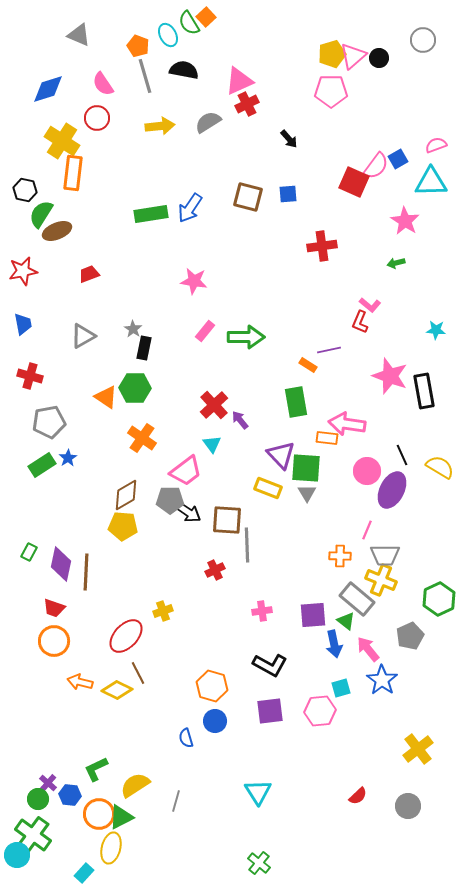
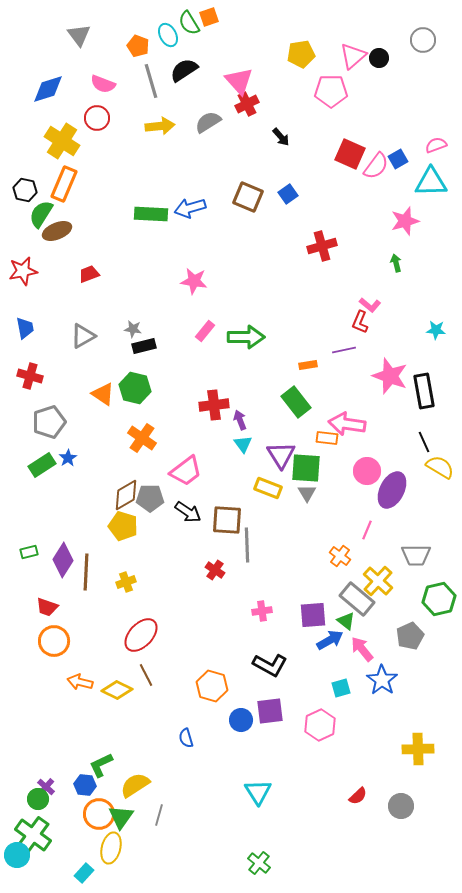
orange square at (206, 17): moved 3 px right; rotated 24 degrees clockwise
gray triangle at (79, 35): rotated 30 degrees clockwise
yellow pentagon at (332, 54): moved 31 px left; rotated 8 degrees clockwise
black semicircle at (184, 70): rotated 44 degrees counterclockwise
gray line at (145, 76): moved 6 px right, 5 px down
pink triangle at (239, 81): rotated 48 degrees counterclockwise
pink semicircle at (103, 84): rotated 35 degrees counterclockwise
black arrow at (289, 139): moved 8 px left, 2 px up
orange rectangle at (73, 173): moved 9 px left, 11 px down; rotated 16 degrees clockwise
red square at (354, 182): moved 4 px left, 28 px up
blue square at (288, 194): rotated 30 degrees counterclockwise
brown square at (248, 197): rotated 8 degrees clockwise
blue arrow at (190, 208): rotated 40 degrees clockwise
green rectangle at (151, 214): rotated 12 degrees clockwise
pink star at (405, 221): rotated 24 degrees clockwise
red cross at (322, 246): rotated 8 degrees counterclockwise
green arrow at (396, 263): rotated 90 degrees clockwise
blue trapezoid at (23, 324): moved 2 px right, 4 px down
gray star at (133, 329): rotated 24 degrees counterclockwise
black rectangle at (144, 348): moved 2 px up; rotated 65 degrees clockwise
purple line at (329, 350): moved 15 px right
orange rectangle at (308, 365): rotated 42 degrees counterclockwise
green hexagon at (135, 388): rotated 12 degrees clockwise
orange triangle at (106, 397): moved 3 px left, 3 px up
green rectangle at (296, 402): rotated 28 degrees counterclockwise
red cross at (214, 405): rotated 36 degrees clockwise
purple arrow at (240, 420): rotated 18 degrees clockwise
gray pentagon at (49, 422): rotated 8 degrees counterclockwise
cyan triangle at (212, 444): moved 31 px right
purple triangle at (281, 455): rotated 12 degrees clockwise
black line at (402, 455): moved 22 px right, 13 px up
gray pentagon at (170, 500): moved 20 px left, 2 px up
yellow pentagon at (123, 526): rotated 12 degrees clockwise
green rectangle at (29, 552): rotated 48 degrees clockwise
gray trapezoid at (385, 555): moved 31 px right
orange cross at (340, 556): rotated 35 degrees clockwise
purple diamond at (61, 564): moved 2 px right, 4 px up; rotated 20 degrees clockwise
red cross at (215, 570): rotated 30 degrees counterclockwise
yellow cross at (381, 580): moved 3 px left, 1 px down; rotated 20 degrees clockwise
green hexagon at (439, 599): rotated 12 degrees clockwise
red trapezoid at (54, 608): moved 7 px left, 1 px up
yellow cross at (163, 611): moved 37 px left, 29 px up
red ellipse at (126, 636): moved 15 px right, 1 px up
blue arrow at (334, 644): moved 4 px left, 4 px up; rotated 108 degrees counterclockwise
pink arrow at (368, 649): moved 6 px left
brown line at (138, 673): moved 8 px right, 2 px down
pink hexagon at (320, 711): moved 14 px down; rotated 20 degrees counterclockwise
blue circle at (215, 721): moved 26 px right, 1 px up
yellow cross at (418, 749): rotated 36 degrees clockwise
green L-shape at (96, 769): moved 5 px right, 4 px up
purple cross at (48, 783): moved 2 px left, 4 px down
blue hexagon at (70, 795): moved 15 px right, 10 px up
gray line at (176, 801): moved 17 px left, 14 px down
gray circle at (408, 806): moved 7 px left
green triangle at (121, 817): rotated 28 degrees counterclockwise
